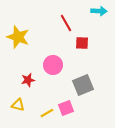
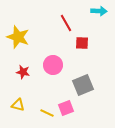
red star: moved 5 px left, 8 px up; rotated 24 degrees clockwise
yellow line: rotated 56 degrees clockwise
